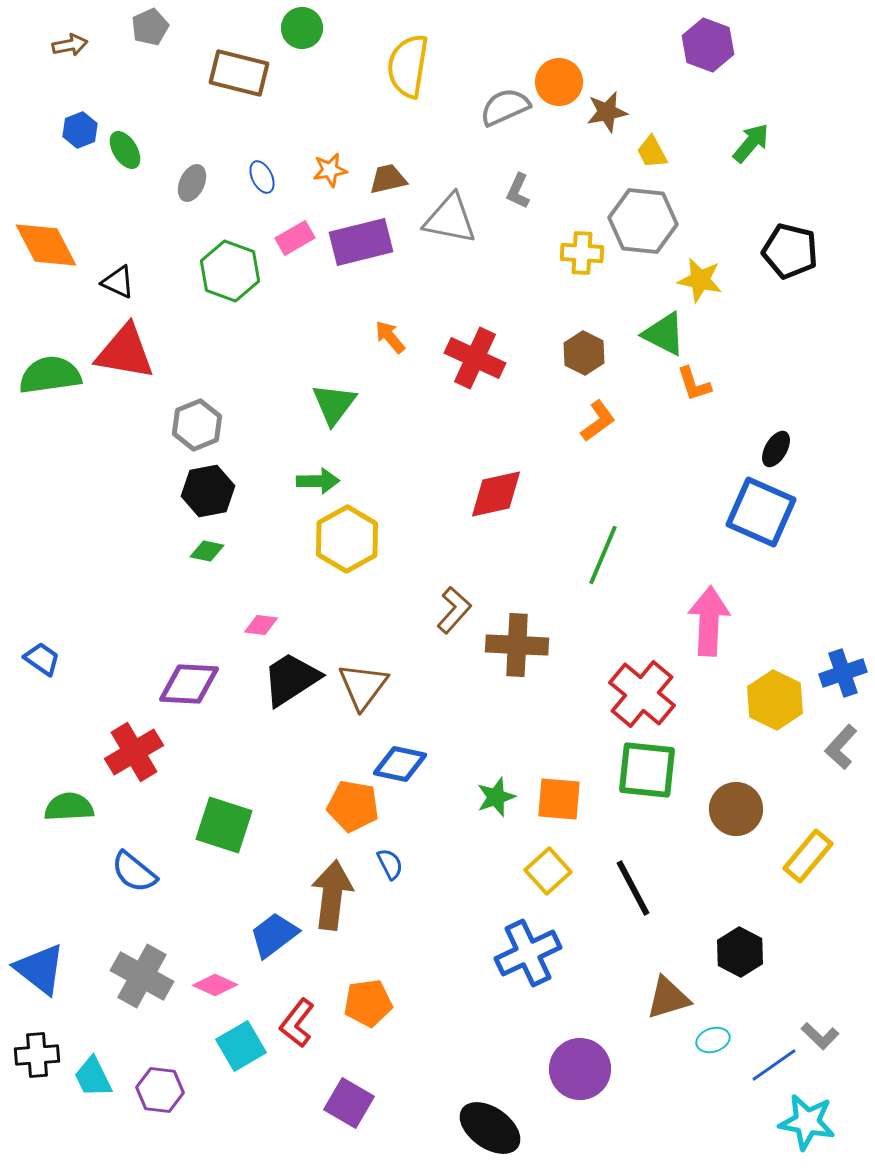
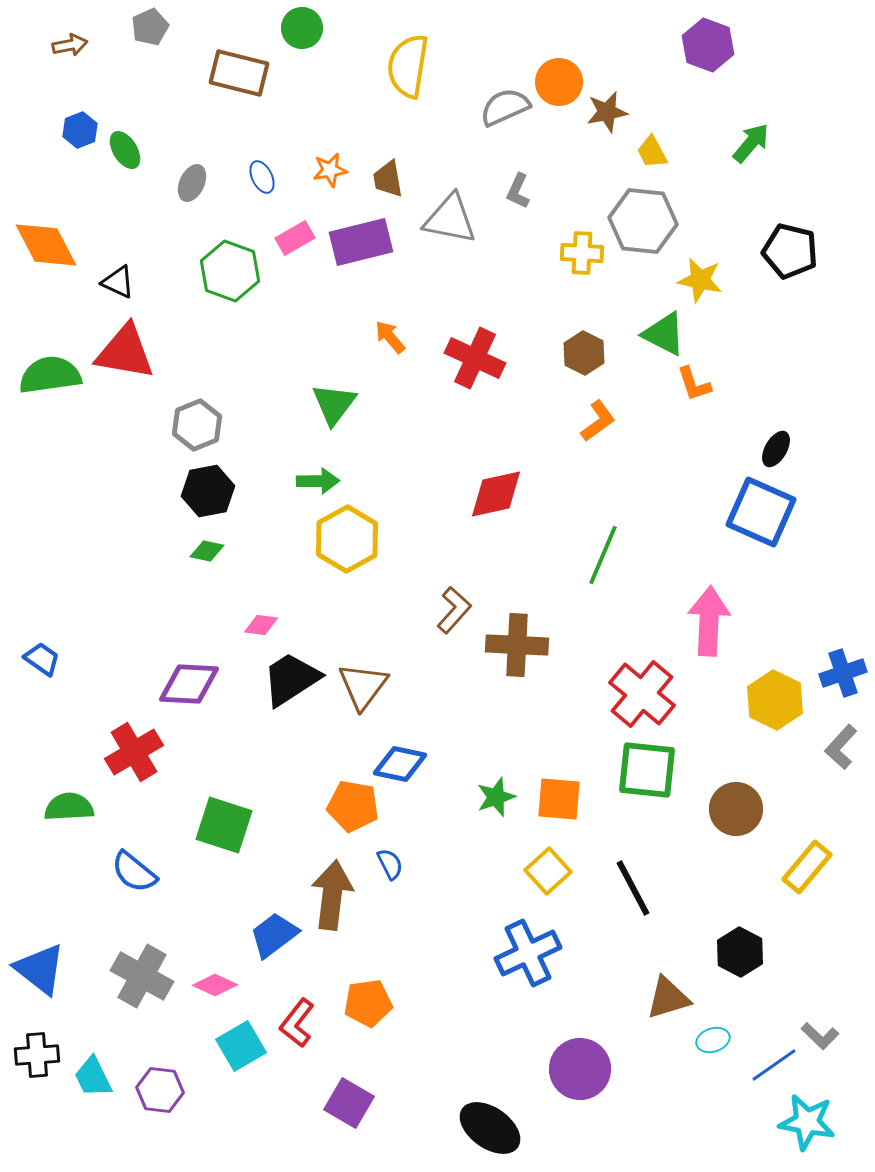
brown trapezoid at (388, 179): rotated 87 degrees counterclockwise
yellow rectangle at (808, 856): moved 1 px left, 11 px down
